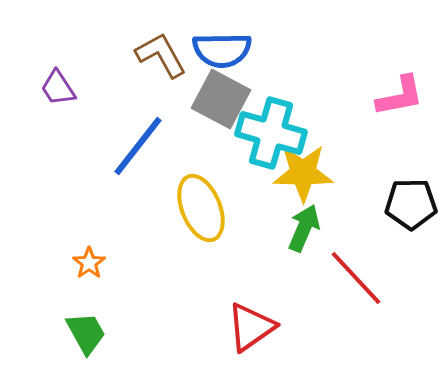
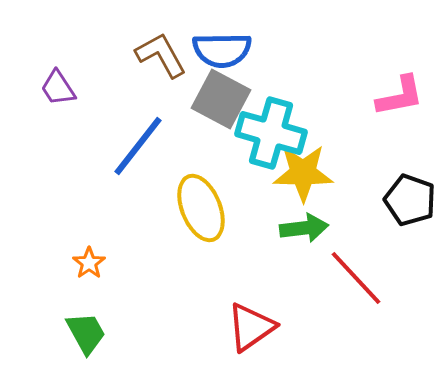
black pentagon: moved 1 px left, 4 px up; rotated 21 degrees clockwise
green arrow: rotated 60 degrees clockwise
